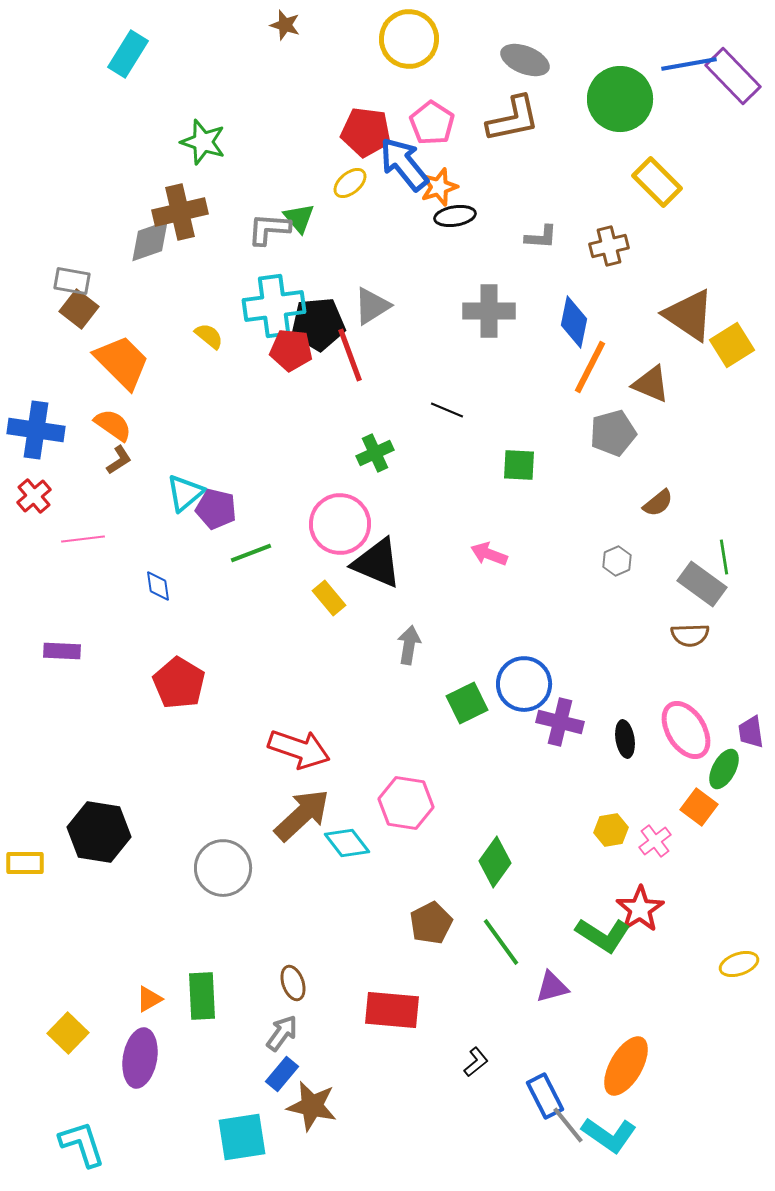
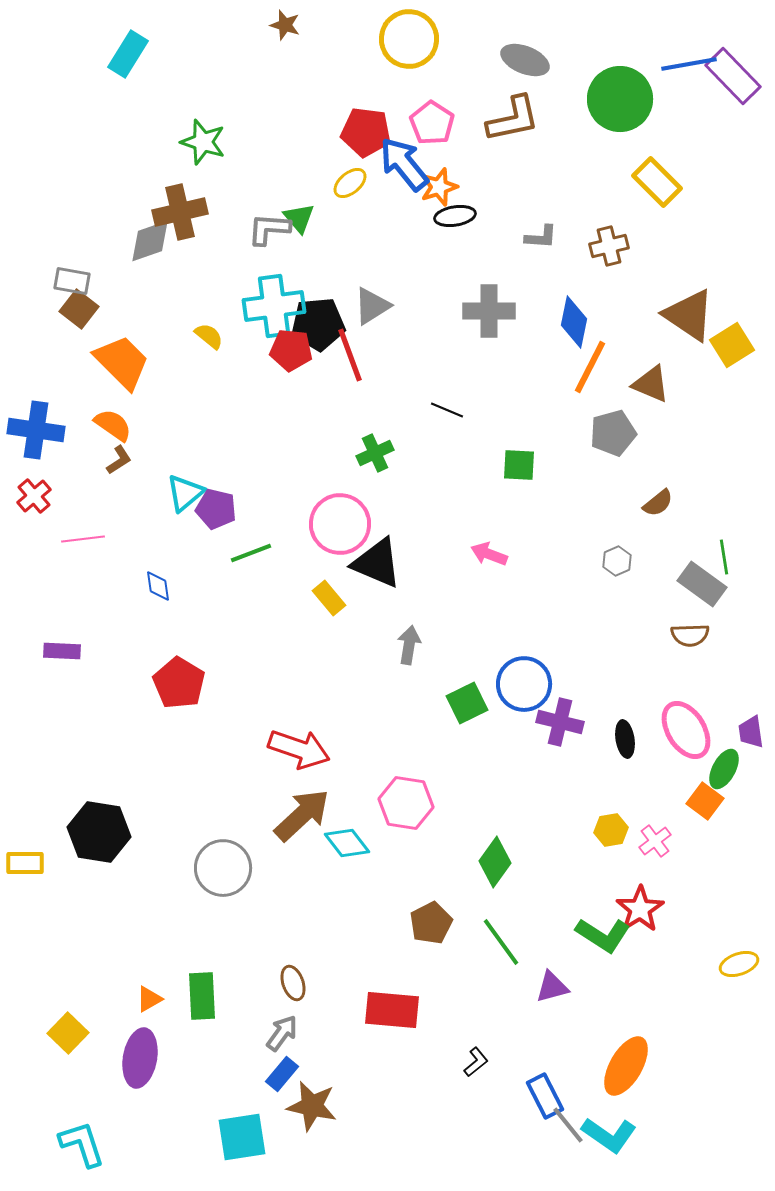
orange square at (699, 807): moved 6 px right, 6 px up
